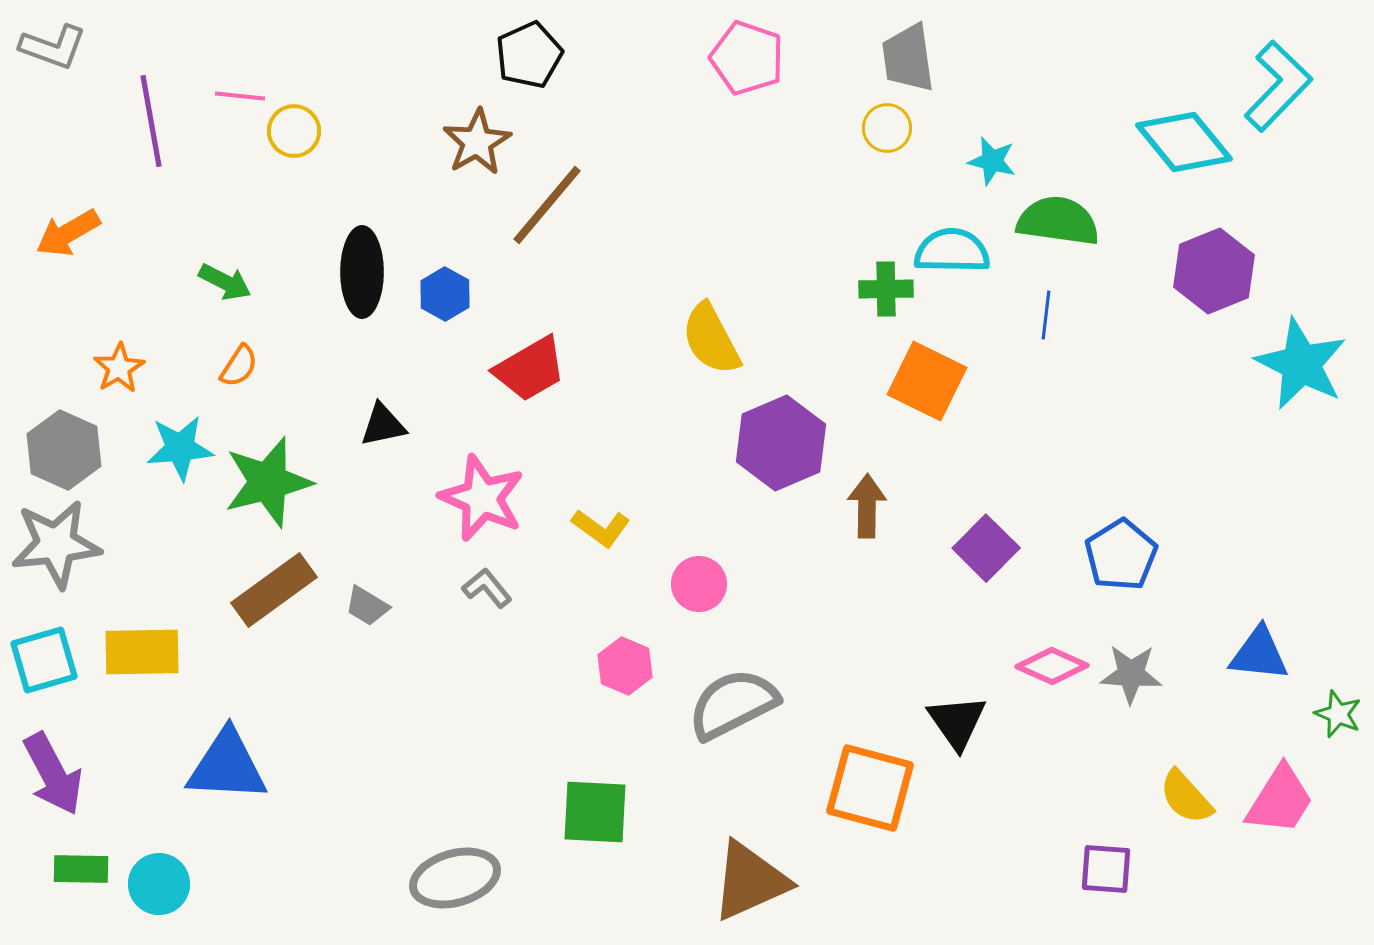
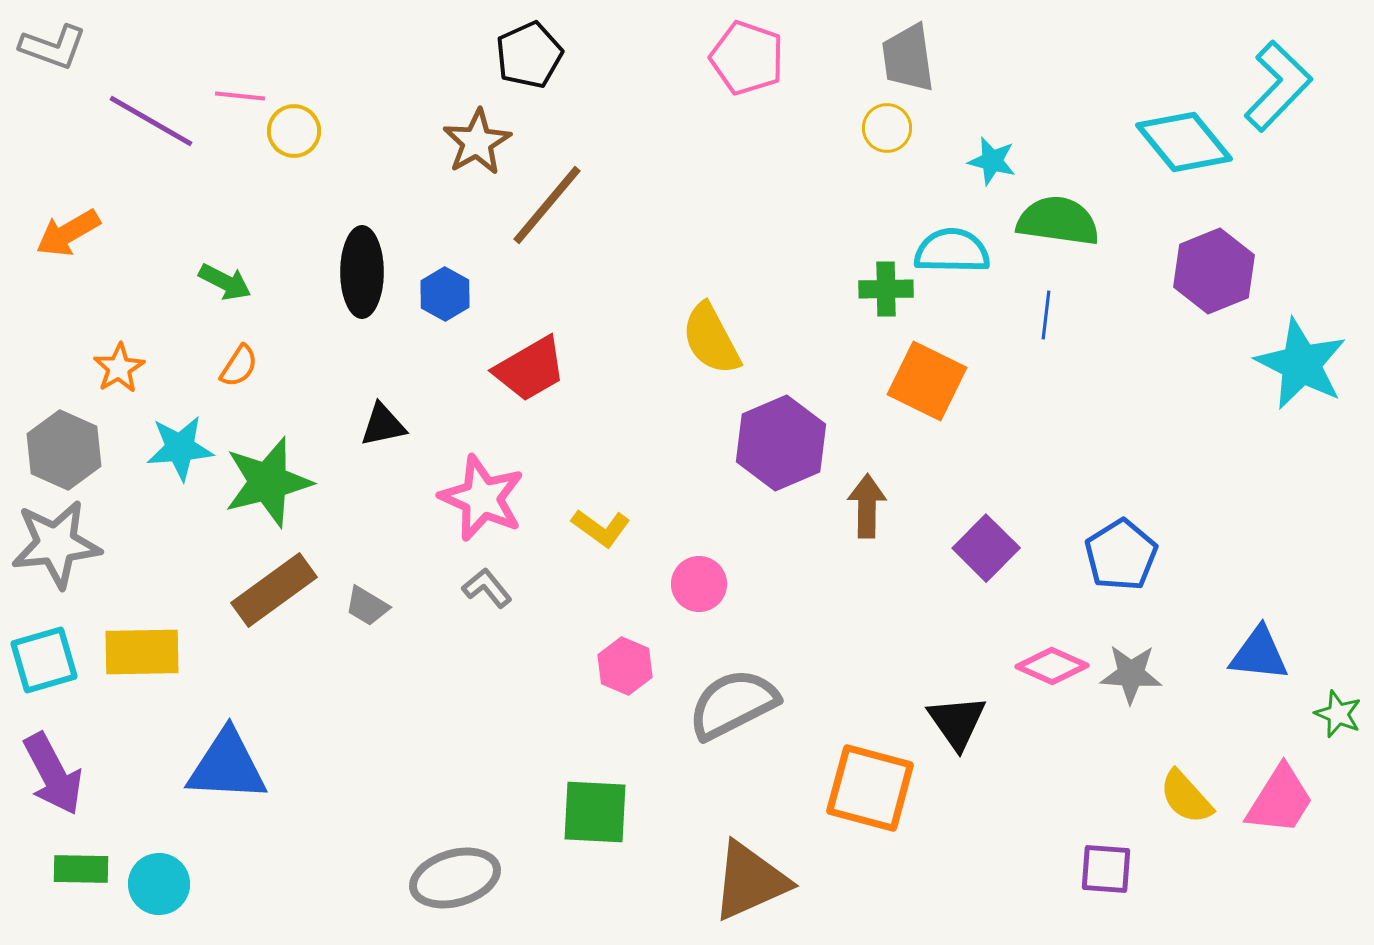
purple line at (151, 121): rotated 50 degrees counterclockwise
